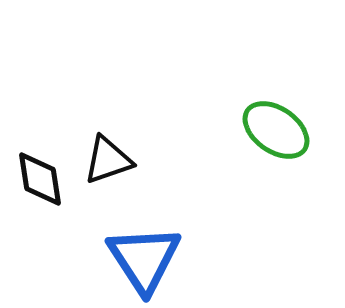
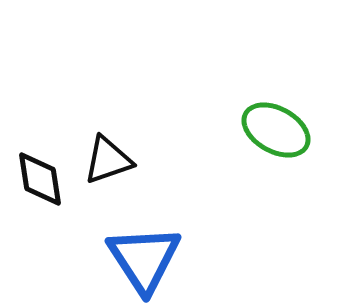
green ellipse: rotated 6 degrees counterclockwise
